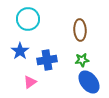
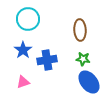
blue star: moved 3 px right, 1 px up
green star: moved 1 px right, 1 px up; rotated 16 degrees clockwise
pink triangle: moved 7 px left; rotated 16 degrees clockwise
